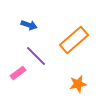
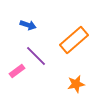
blue arrow: moved 1 px left
pink rectangle: moved 1 px left, 2 px up
orange star: moved 2 px left
